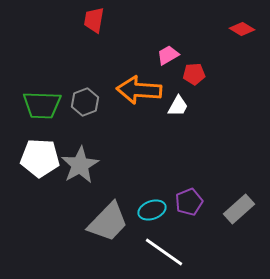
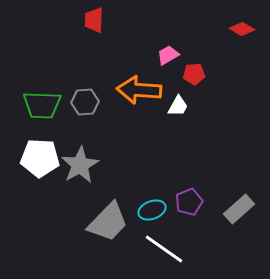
red trapezoid: rotated 8 degrees counterclockwise
gray hexagon: rotated 16 degrees clockwise
white line: moved 3 px up
